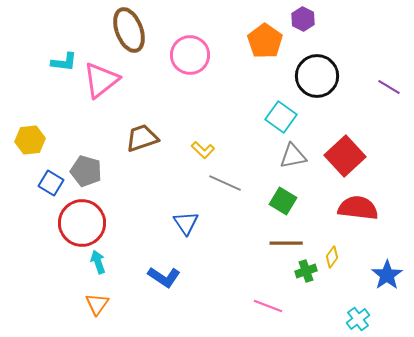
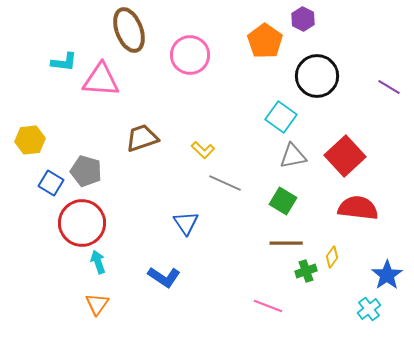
pink triangle: rotated 42 degrees clockwise
cyan cross: moved 11 px right, 10 px up
